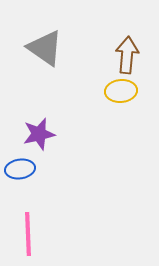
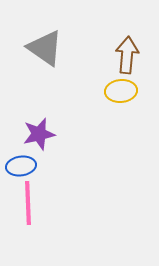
blue ellipse: moved 1 px right, 3 px up
pink line: moved 31 px up
